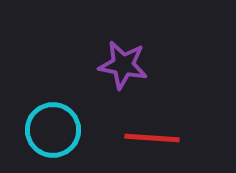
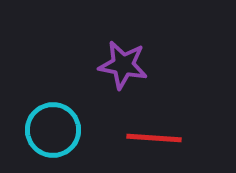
red line: moved 2 px right
